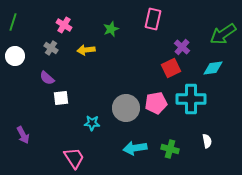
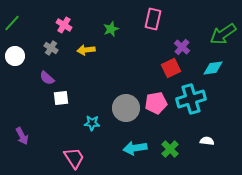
green line: moved 1 px left, 1 px down; rotated 24 degrees clockwise
cyan cross: rotated 16 degrees counterclockwise
purple arrow: moved 1 px left, 1 px down
white semicircle: rotated 72 degrees counterclockwise
green cross: rotated 30 degrees clockwise
